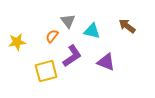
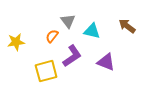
yellow star: moved 1 px left
